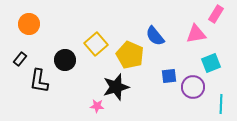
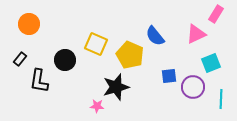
pink triangle: rotated 15 degrees counterclockwise
yellow square: rotated 25 degrees counterclockwise
cyan line: moved 5 px up
